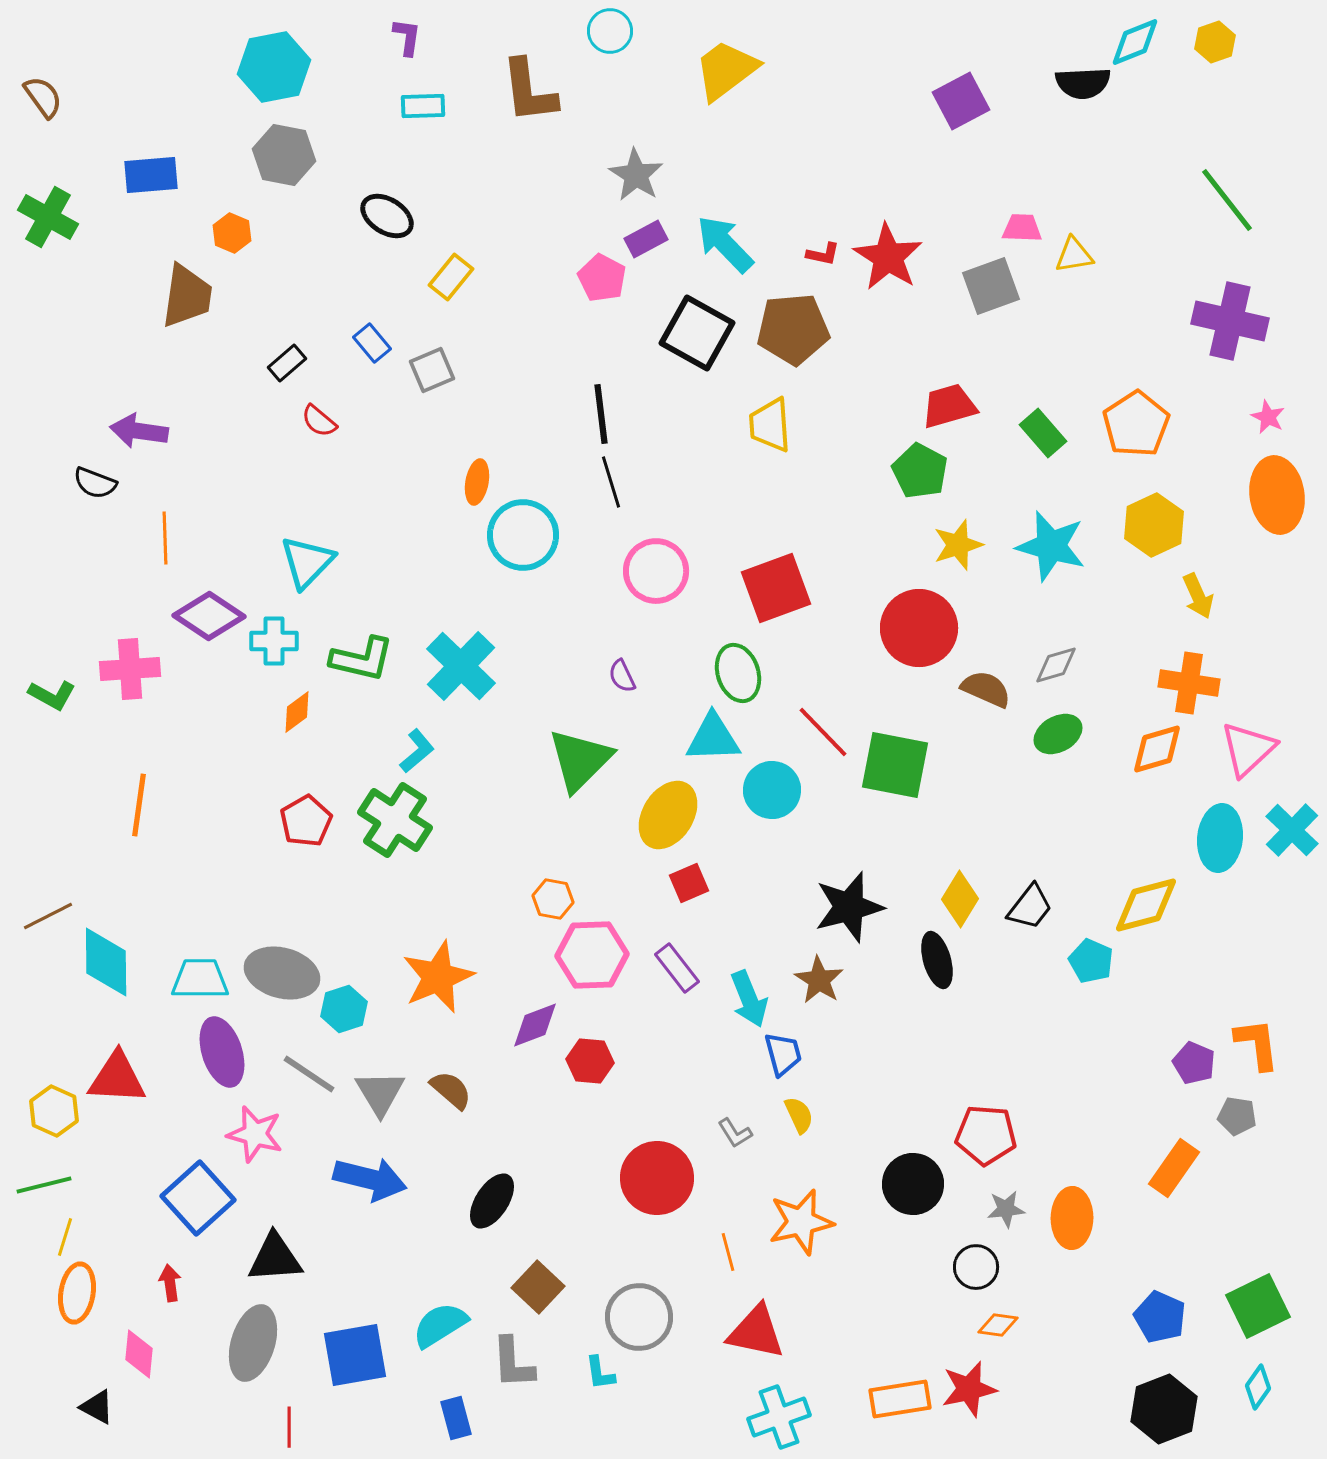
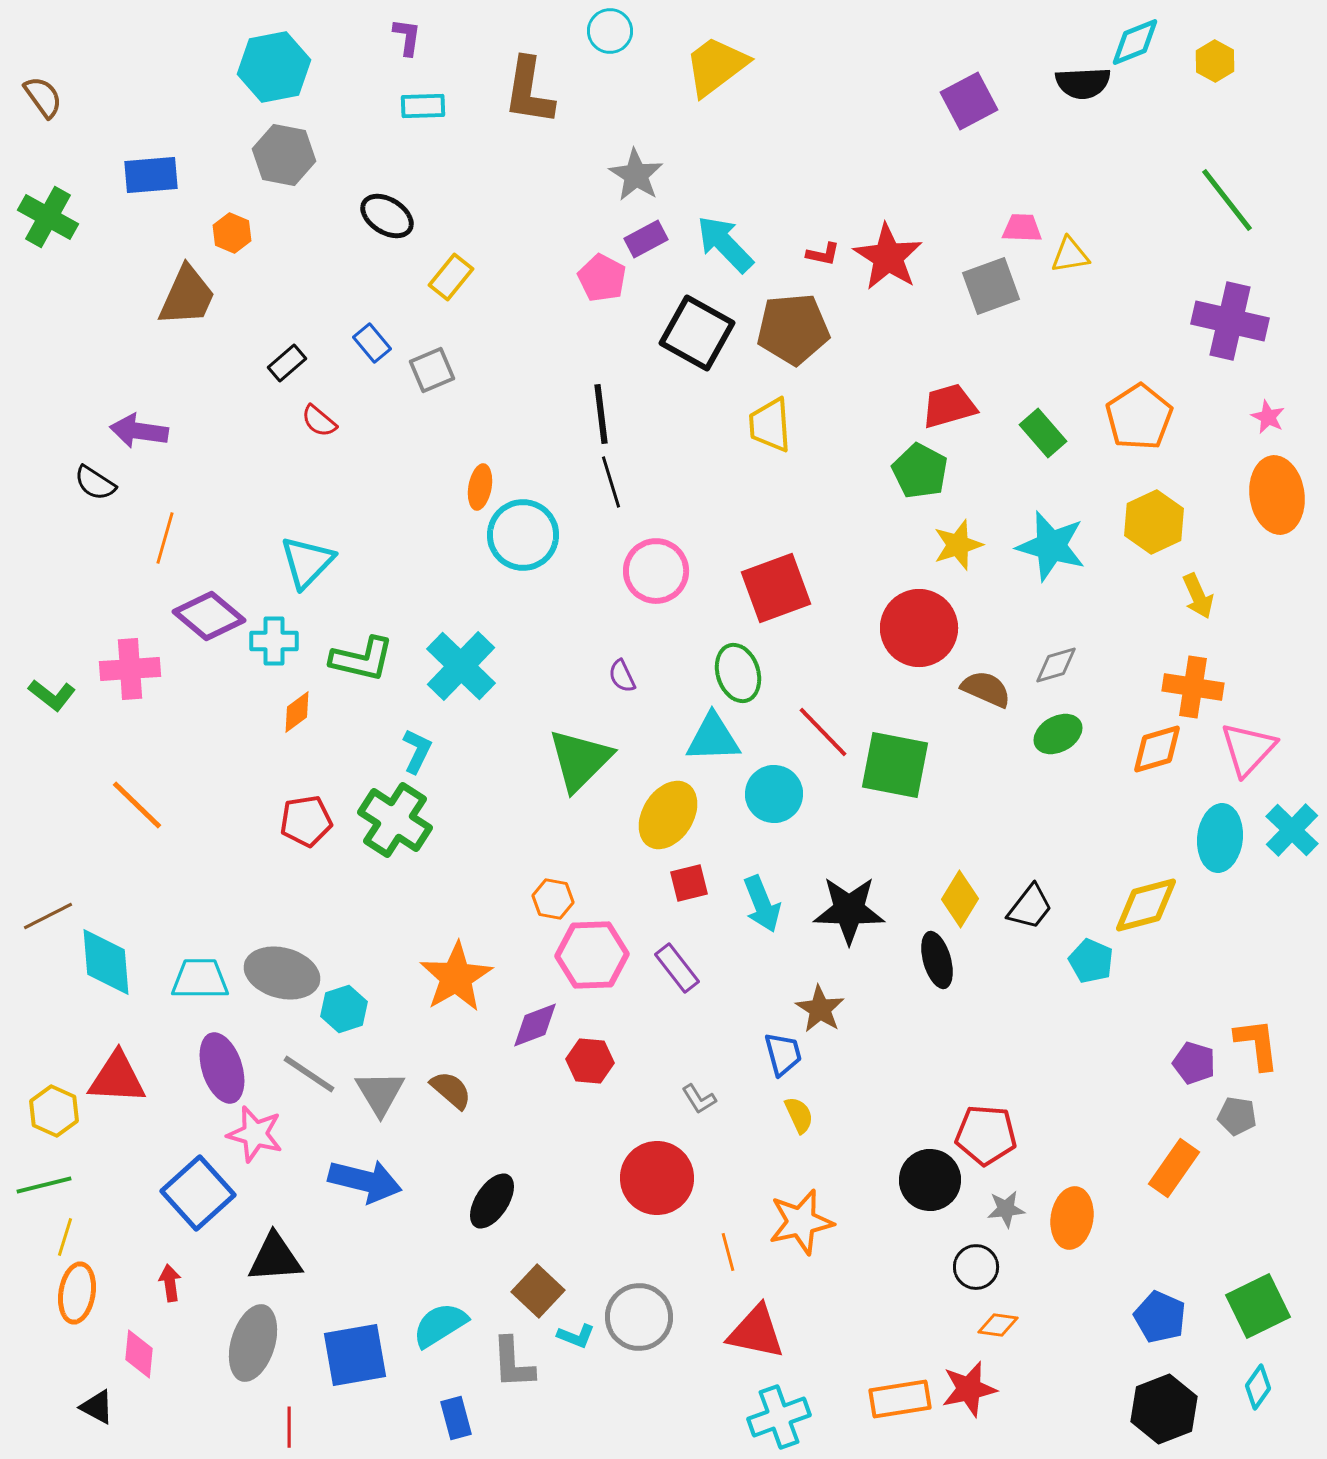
yellow hexagon at (1215, 42): moved 19 px down; rotated 12 degrees counterclockwise
yellow trapezoid at (726, 70): moved 10 px left, 4 px up
brown L-shape at (529, 91): rotated 16 degrees clockwise
purple square at (961, 101): moved 8 px right
yellow triangle at (1074, 255): moved 4 px left
brown trapezoid at (187, 296): rotated 16 degrees clockwise
orange pentagon at (1136, 424): moved 3 px right, 7 px up
orange ellipse at (477, 482): moved 3 px right, 5 px down
black semicircle at (95, 483): rotated 12 degrees clockwise
yellow hexagon at (1154, 525): moved 3 px up
orange line at (165, 538): rotated 18 degrees clockwise
purple diamond at (209, 616): rotated 6 degrees clockwise
orange cross at (1189, 683): moved 4 px right, 4 px down
green L-shape at (52, 695): rotated 9 degrees clockwise
pink triangle at (1248, 749): rotated 4 degrees counterclockwise
cyan L-shape at (417, 751): rotated 24 degrees counterclockwise
cyan circle at (772, 790): moved 2 px right, 4 px down
orange line at (139, 805): moved 2 px left; rotated 54 degrees counterclockwise
red pentagon at (306, 821): rotated 21 degrees clockwise
red square at (689, 883): rotated 9 degrees clockwise
black star at (849, 907): moved 3 px down; rotated 16 degrees clockwise
cyan diamond at (106, 962): rotated 4 degrees counterclockwise
orange star at (438, 977): moved 18 px right; rotated 8 degrees counterclockwise
brown star at (819, 980): moved 1 px right, 29 px down
cyan arrow at (749, 999): moved 13 px right, 95 px up
purple ellipse at (222, 1052): moved 16 px down
purple pentagon at (1194, 1063): rotated 6 degrees counterclockwise
gray L-shape at (735, 1133): moved 36 px left, 34 px up
blue arrow at (370, 1179): moved 5 px left, 2 px down
black circle at (913, 1184): moved 17 px right, 4 px up
blue square at (198, 1198): moved 5 px up
orange ellipse at (1072, 1218): rotated 8 degrees clockwise
brown square at (538, 1287): moved 4 px down
cyan L-shape at (600, 1373): moved 24 px left, 37 px up; rotated 60 degrees counterclockwise
